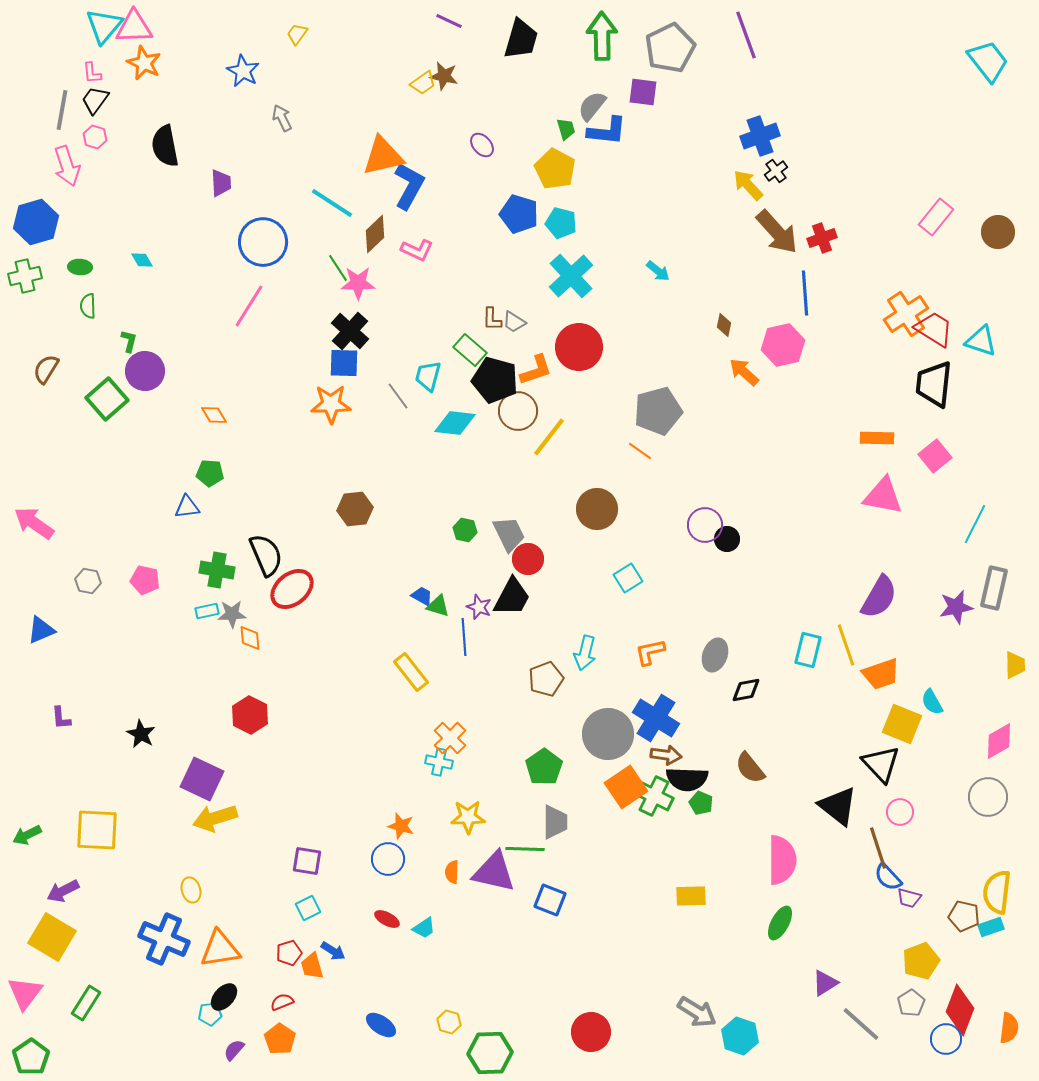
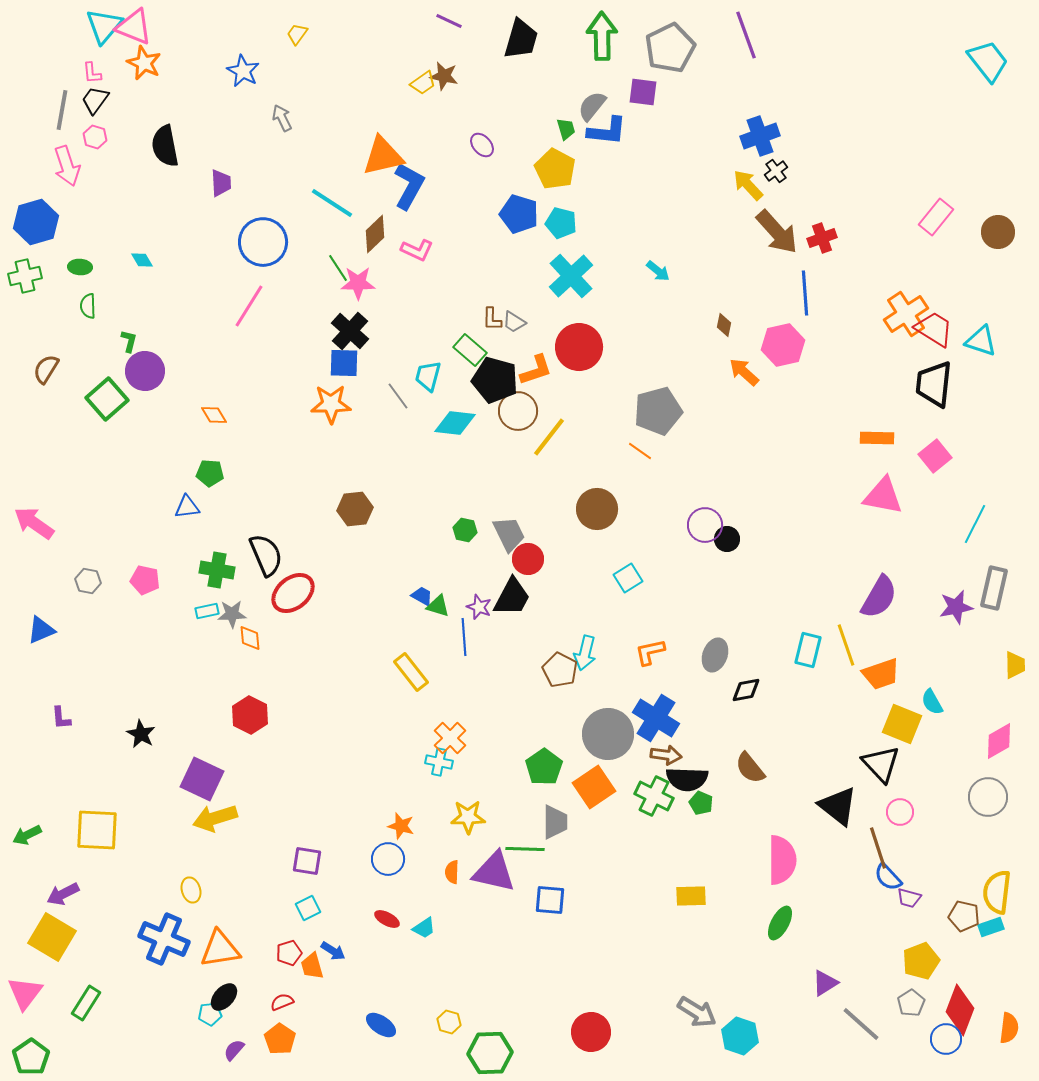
pink triangle at (134, 27): rotated 24 degrees clockwise
red ellipse at (292, 589): moved 1 px right, 4 px down
brown pentagon at (546, 679): moved 14 px right, 9 px up; rotated 24 degrees counterclockwise
orange square at (626, 787): moved 32 px left
purple arrow at (63, 891): moved 3 px down
blue square at (550, 900): rotated 16 degrees counterclockwise
